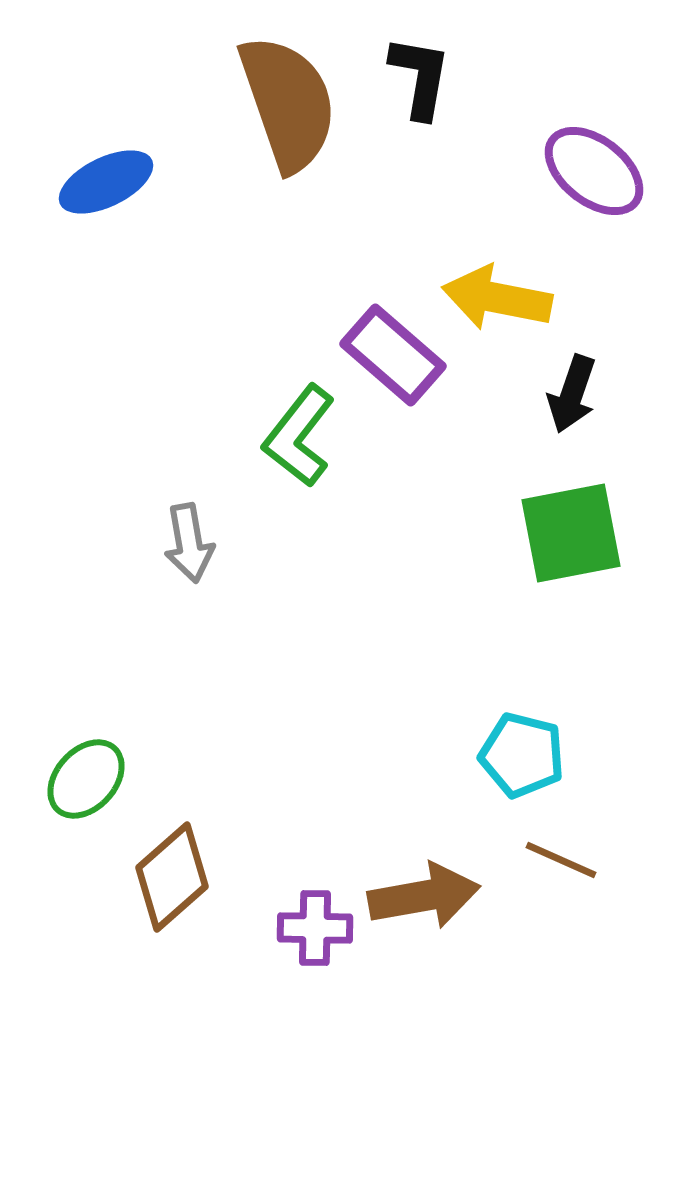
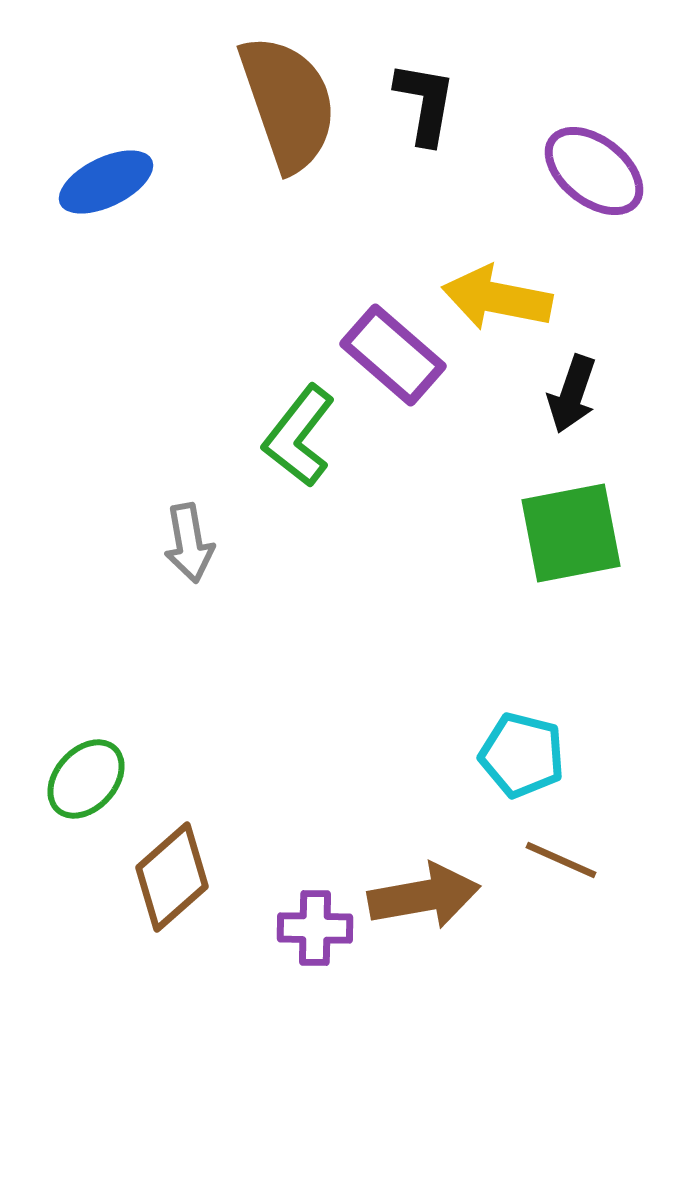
black L-shape: moved 5 px right, 26 px down
